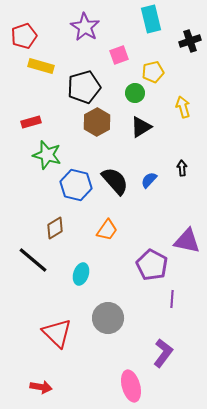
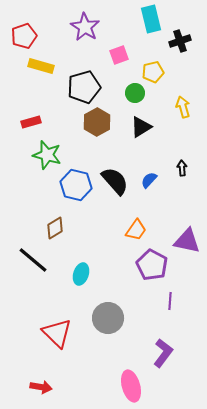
black cross: moved 10 px left
orange trapezoid: moved 29 px right
purple line: moved 2 px left, 2 px down
